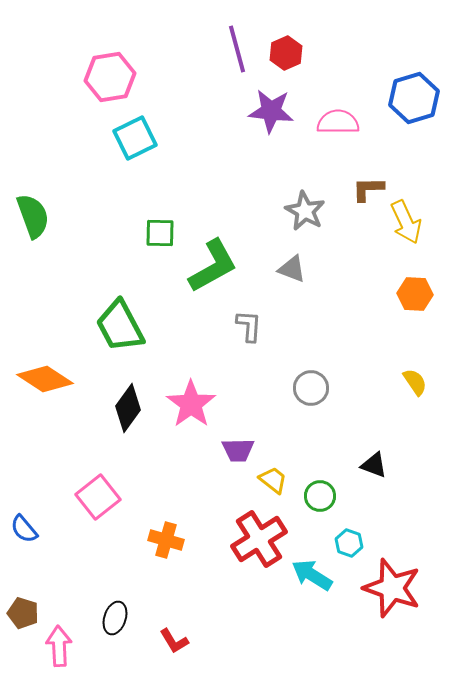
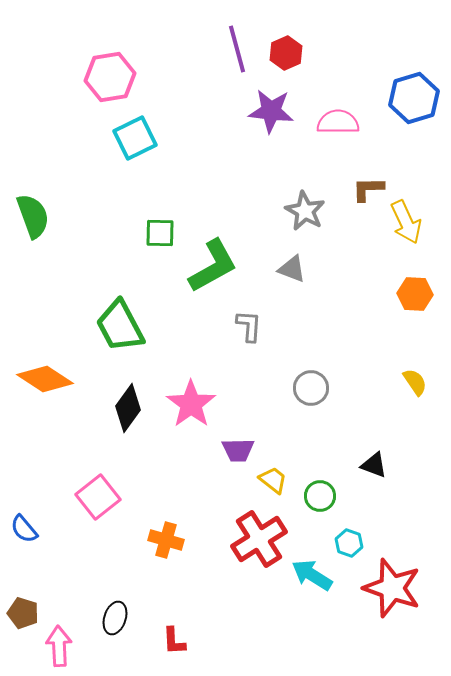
red L-shape: rotated 28 degrees clockwise
